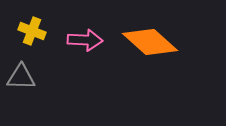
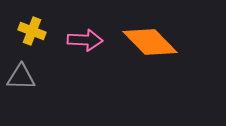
orange diamond: rotated 4 degrees clockwise
